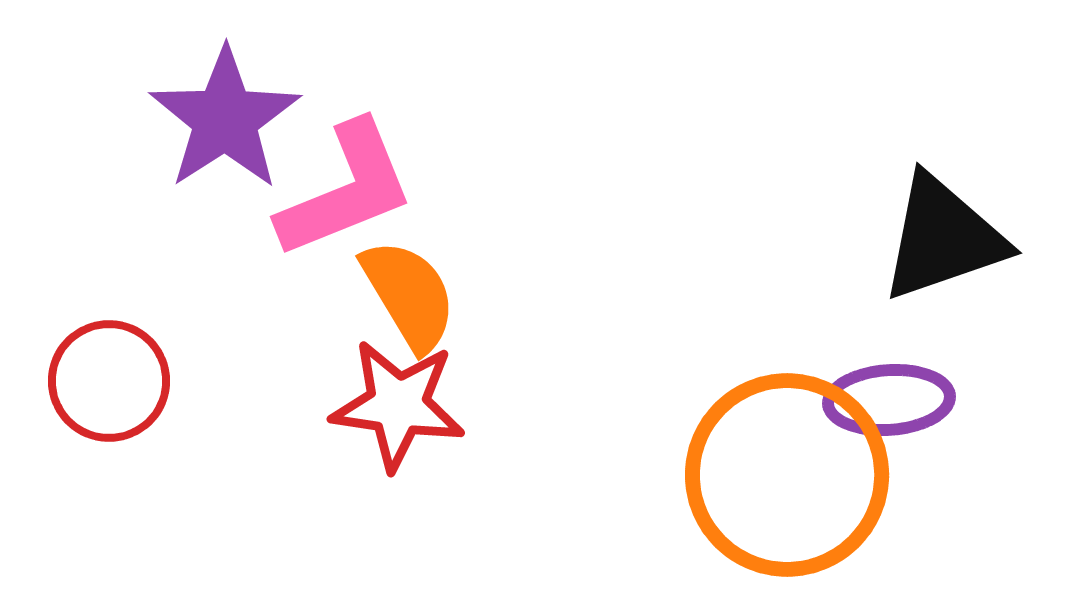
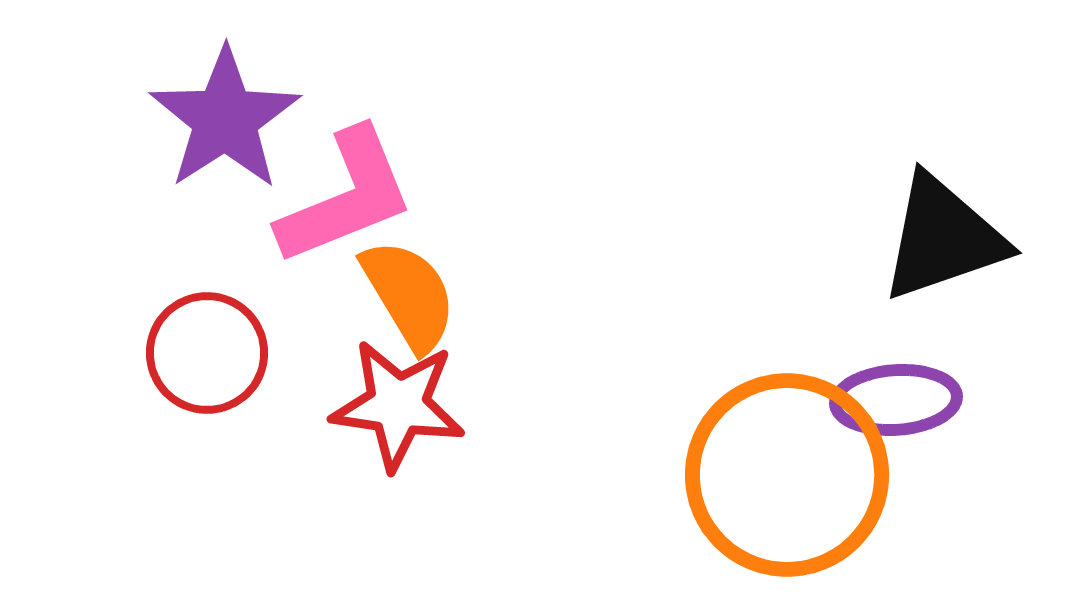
pink L-shape: moved 7 px down
red circle: moved 98 px right, 28 px up
purple ellipse: moved 7 px right
